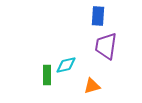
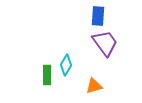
purple trapezoid: moved 1 px left, 3 px up; rotated 136 degrees clockwise
cyan diamond: rotated 45 degrees counterclockwise
orange triangle: moved 2 px right
